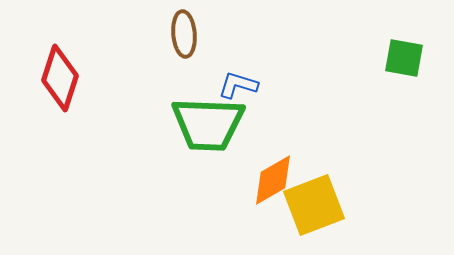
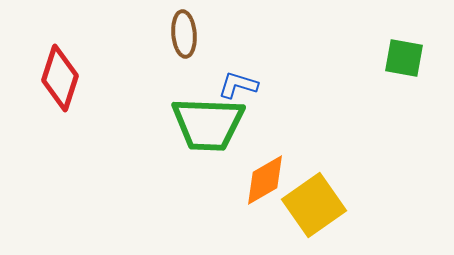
orange diamond: moved 8 px left
yellow square: rotated 14 degrees counterclockwise
